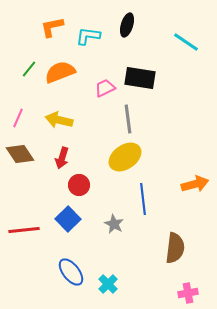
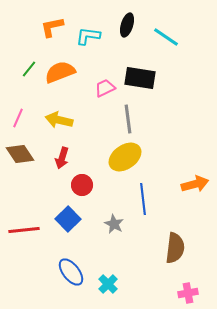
cyan line: moved 20 px left, 5 px up
red circle: moved 3 px right
